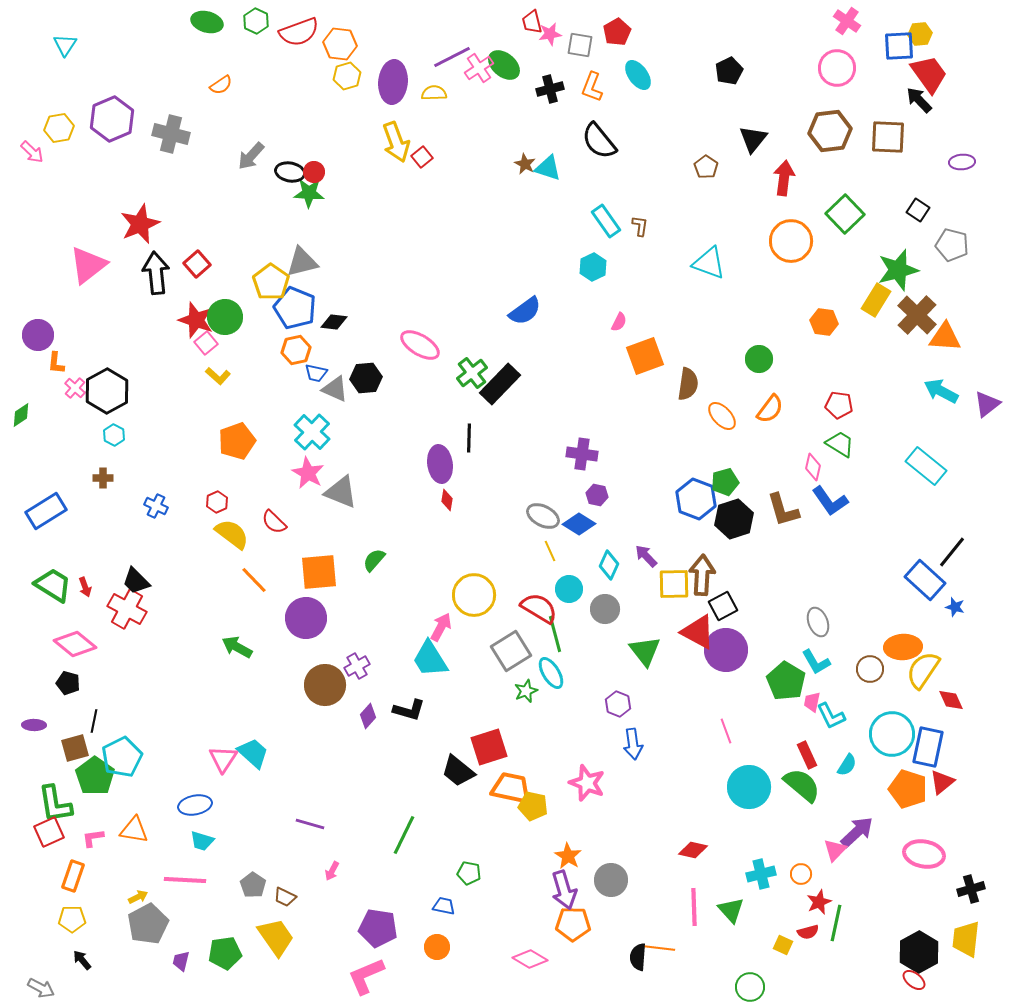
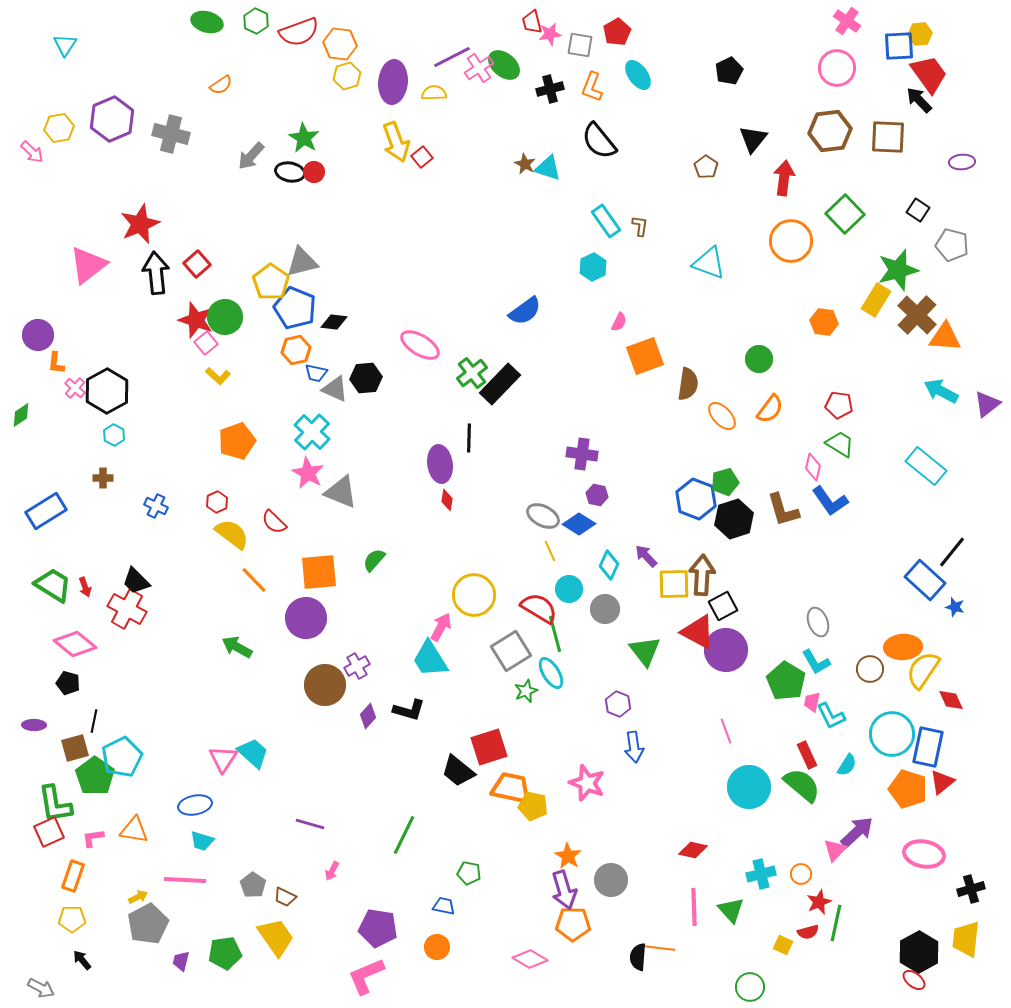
green star at (309, 193): moved 5 px left, 55 px up; rotated 28 degrees clockwise
blue arrow at (633, 744): moved 1 px right, 3 px down
